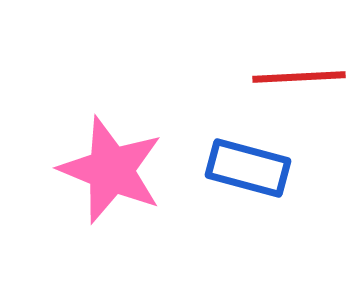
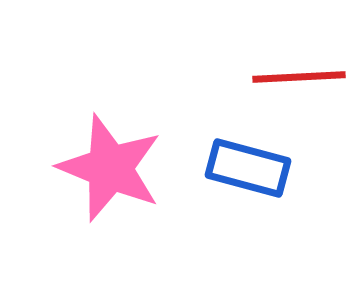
pink star: moved 1 px left, 2 px up
